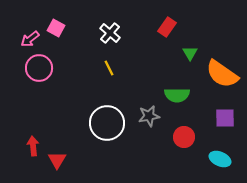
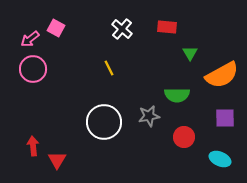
red rectangle: rotated 60 degrees clockwise
white cross: moved 12 px right, 4 px up
pink circle: moved 6 px left, 1 px down
orange semicircle: moved 1 px down; rotated 64 degrees counterclockwise
white circle: moved 3 px left, 1 px up
